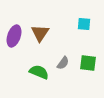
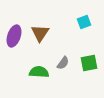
cyan square: moved 2 px up; rotated 24 degrees counterclockwise
green square: moved 1 px right; rotated 18 degrees counterclockwise
green semicircle: rotated 18 degrees counterclockwise
